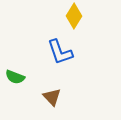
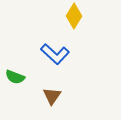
blue L-shape: moved 5 px left, 2 px down; rotated 28 degrees counterclockwise
brown triangle: moved 1 px up; rotated 18 degrees clockwise
